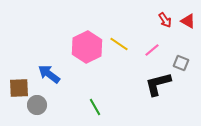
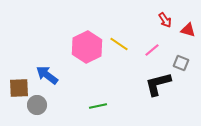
red triangle: moved 9 px down; rotated 14 degrees counterclockwise
blue arrow: moved 2 px left, 1 px down
green line: moved 3 px right, 1 px up; rotated 72 degrees counterclockwise
